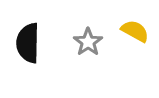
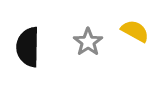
black semicircle: moved 4 px down
